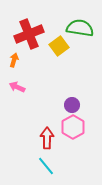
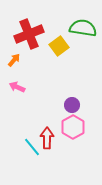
green semicircle: moved 3 px right
orange arrow: rotated 24 degrees clockwise
cyan line: moved 14 px left, 19 px up
